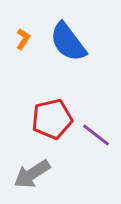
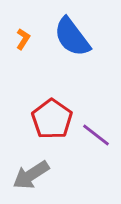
blue semicircle: moved 4 px right, 5 px up
red pentagon: rotated 24 degrees counterclockwise
gray arrow: moved 1 px left, 1 px down
